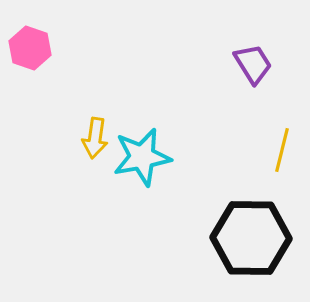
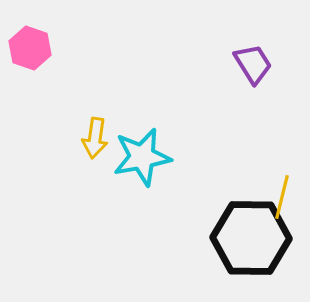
yellow line: moved 47 px down
